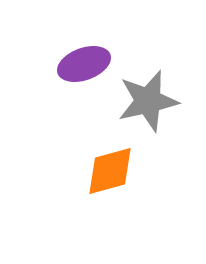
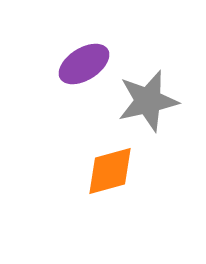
purple ellipse: rotated 12 degrees counterclockwise
